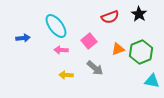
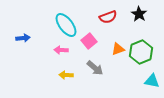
red semicircle: moved 2 px left
cyan ellipse: moved 10 px right, 1 px up
